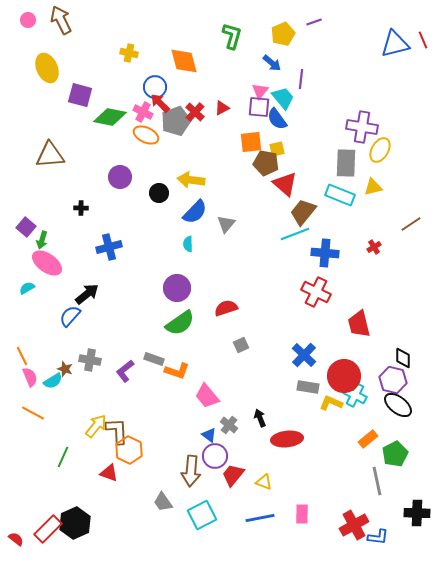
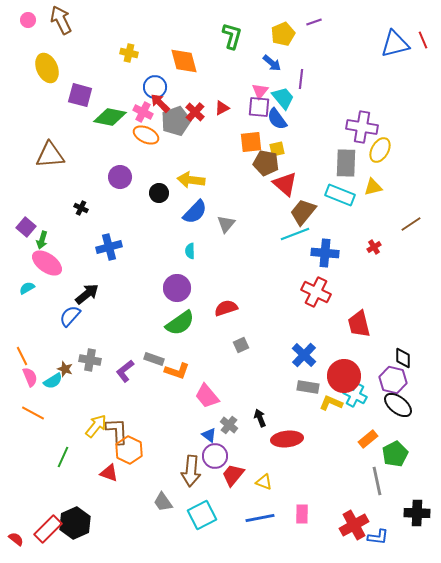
black cross at (81, 208): rotated 24 degrees clockwise
cyan semicircle at (188, 244): moved 2 px right, 7 px down
